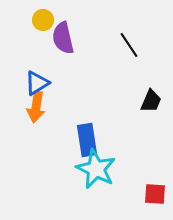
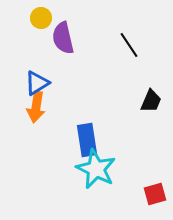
yellow circle: moved 2 px left, 2 px up
red square: rotated 20 degrees counterclockwise
